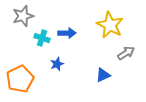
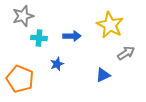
blue arrow: moved 5 px right, 3 px down
cyan cross: moved 3 px left; rotated 14 degrees counterclockwise
orange pentagon: rotated 24 degrees counterclockwise
